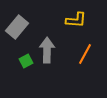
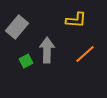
orange line: rotated 20 degrees clockwise
